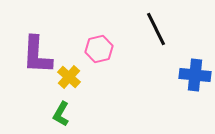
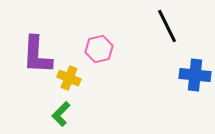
black line: moved 11 px right, 3 px up
yellow cross: moved 1 px down; rotated 20 degrees counterclockwise
green L-shape: rotated 15 degrees clockwise
